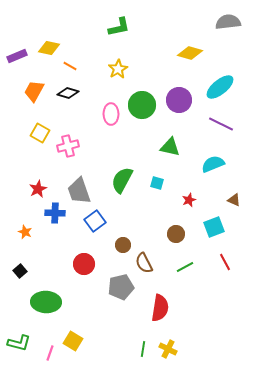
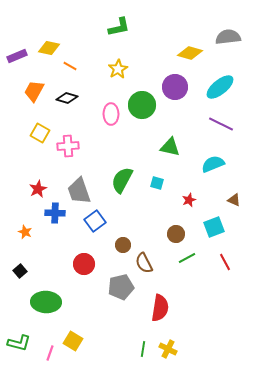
gray semicircle at (228, 22): moved 15 px down
black diamond at (68, 93): moved 1 px left, 5 px down
purple circle at (179, 100): moved 4 px left, 13 px up
pink cross at (68, 146): rotated 10 degrees clockwise
green line at (185, 267): moved 2 px right, 9 px up
